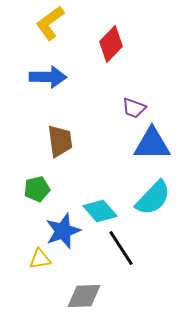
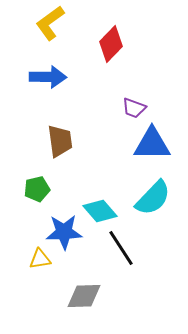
blue star: moved 1 px right, 1 px down; rotated 18 degrees clockwise
